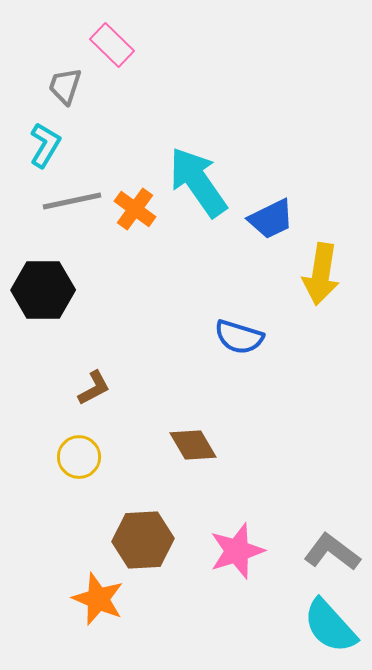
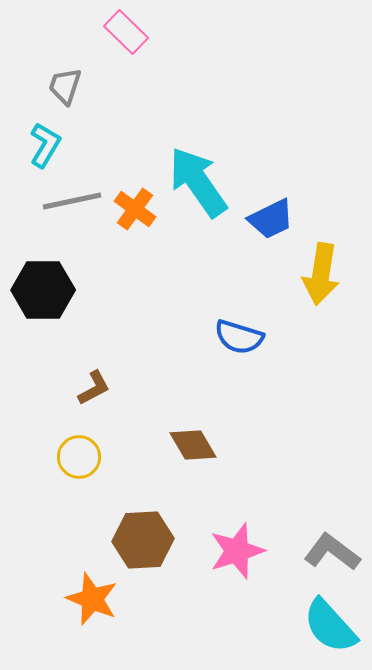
pink rectangle: moved 14 px right, 13 px up
orange star: moved 6 px left
